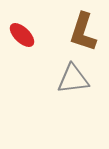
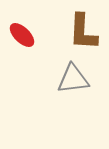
brown L-shape: rotated 15 degrees counterclockwise
